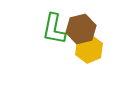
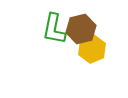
yellow hexagon: moved 3 px right
